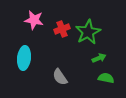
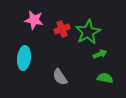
green arrow: moved 1 px right, 4 px up
green semicircle: moved 1 px left
